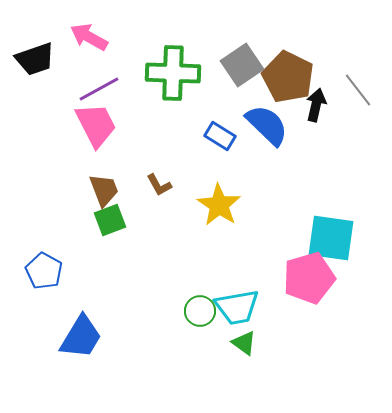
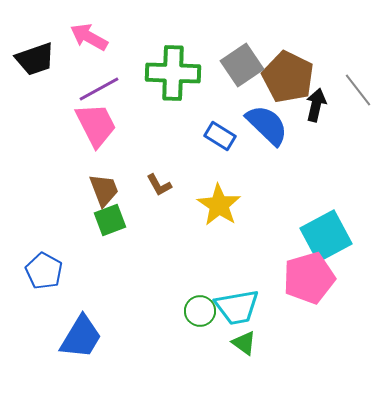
cyan square: moved 5 px left, 2 px up; rotated 36 degrees counterclockwise
